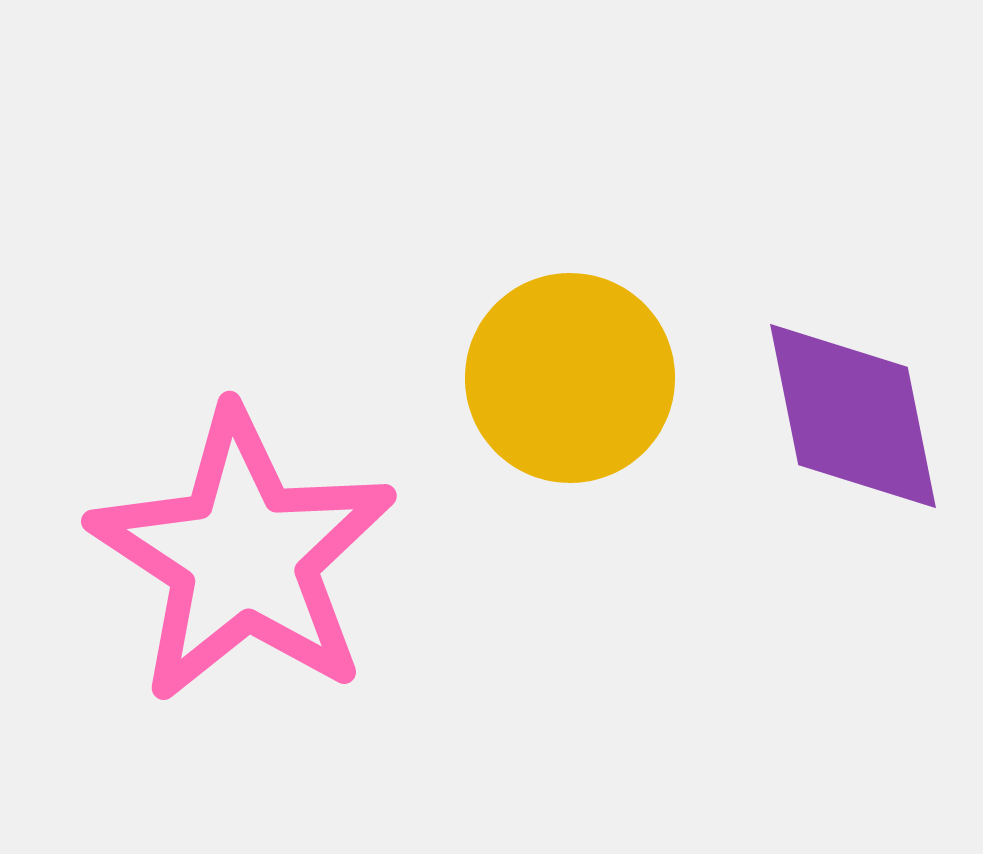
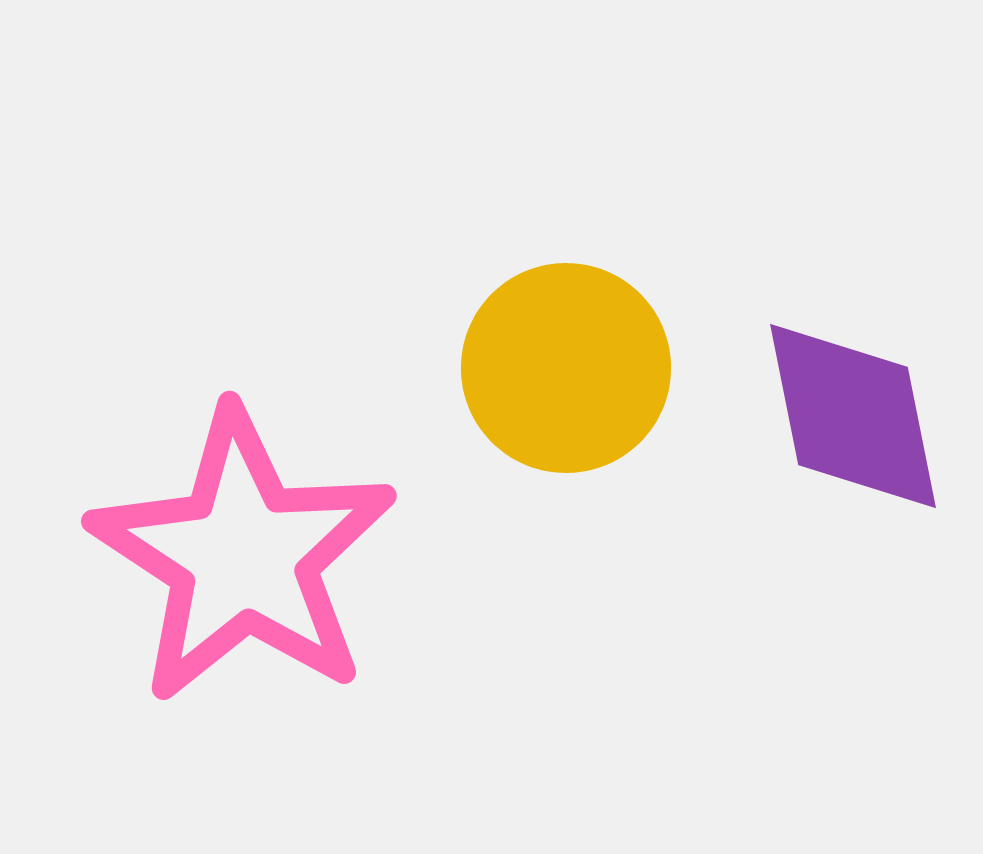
yellow circle: moved 4 px left, 10 px up
